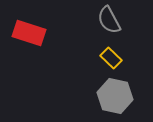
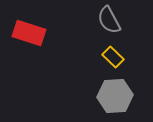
yellow rectangle: moved 2 px right, 1 px up
gray hexagon: rotated 16 degrees counterclockwise
